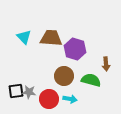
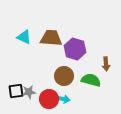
cyan triangle: rotated 21 degrees counterclockwise
gray star: rotated 16 degrees counterclockwise
cyan arrow: moved 7 px left
